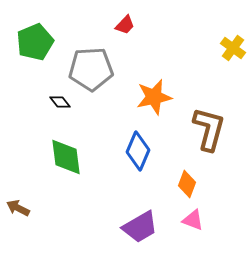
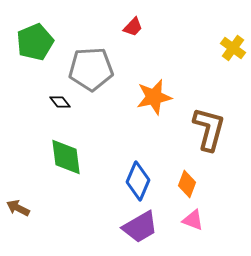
red trapezoid: moved 8 px right, 2 px down
blue diamond: moved 30 px down
